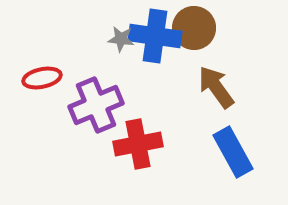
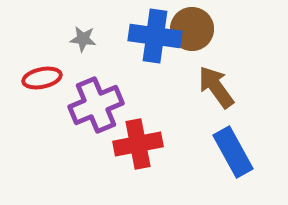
brown circle: moved 2 px left, 1 px down
gray star: moved 38 px left
